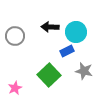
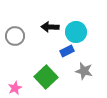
green square: moved 3 px left, 2 px down
